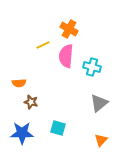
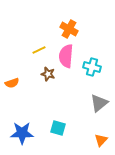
yellow line: moved 4 px left, 5 px down
orange semicircle: moved 7 px left; rotated 16 degrees counterclockwise
brown star: moved 17 px right, 28 px up
